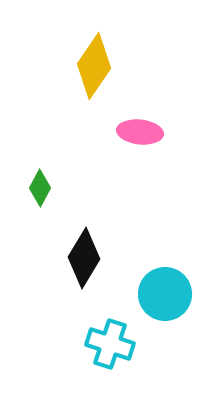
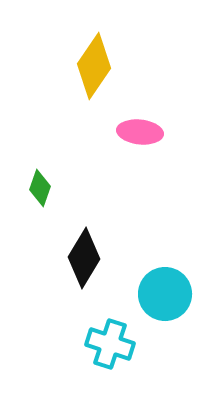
green diamond: rotated 9 degrees counterclockwise
